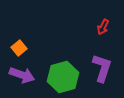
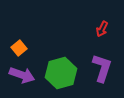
red arrow: moved 1 px left, 2 px down
green hexagon: moved 2 px left, 4 px up
